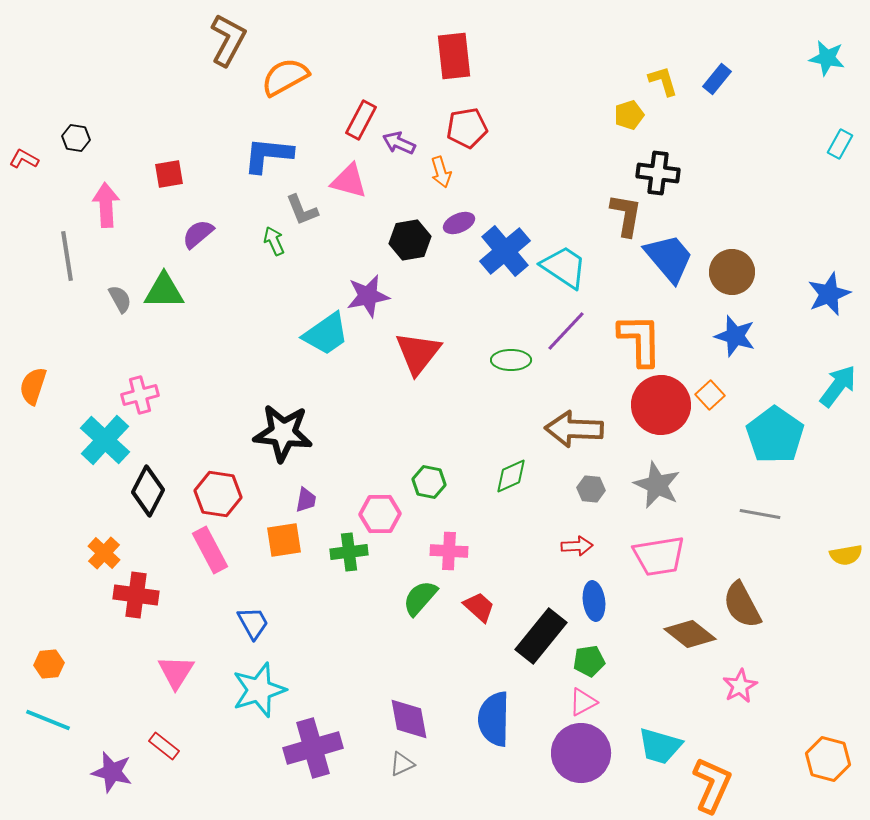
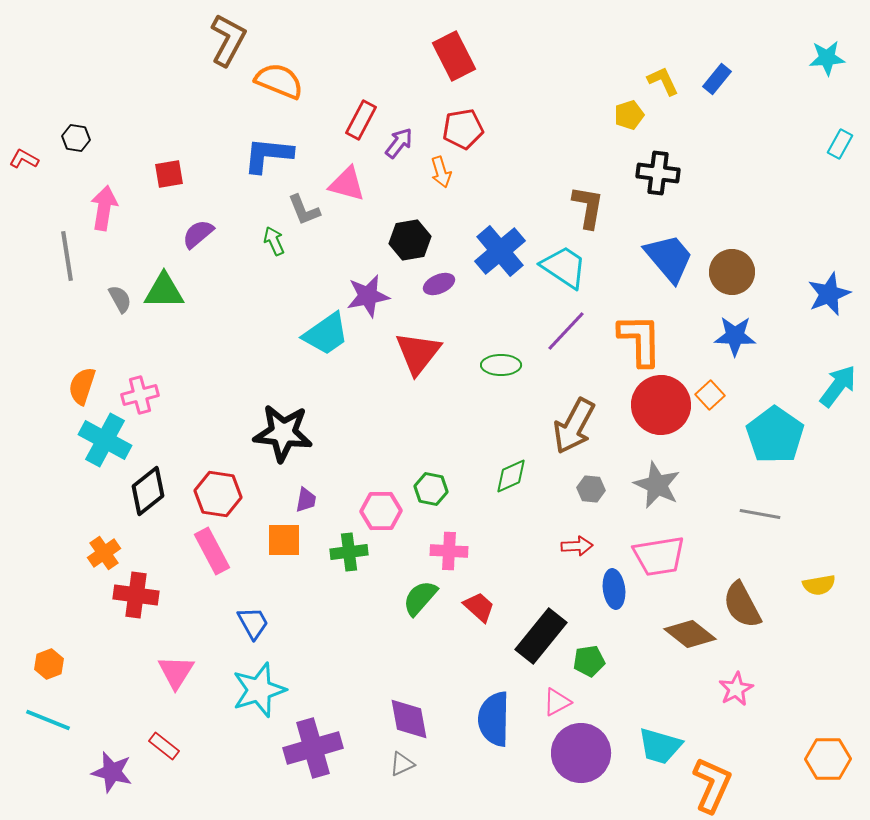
red rectangle at (454, 56): rotated 21 degrees counterclockwise
cyan star at (827, 58): rotated 15 degrees counterclockwise
orange semicircle at (285, 77): moved 6 px left, 4 px down; rotated 51 degrees clockwise
yellow L-shape at (663, 81): rotated 8 degrees counterclockwise
red pentagon at (467, 128): moved 4 px left, 1 px down
purple arrow at (399, 143): rotated 104 degrees clockwise
pink triangle at (349, 181): moved 2 px left, 3 px down
pink arrow at (106, 205): moved 2 px left, 3 px down; rotated 12 degrees clockwise
gray L-shape at (302, 210): moved 2 px right
brown L-shape at (626, 215): moved 38 px left, 8 px up
purple ellipse at (459, 223): moved 20 px left, 61 px down
blue cross at (505, 251): moved 5 px left
blue star at (735, 336): rotated 15 degrees counterclockwise
green ellipse at (511, 360): moved 10 px left, 5 px down
orange semicircle at (33, 386): moved 49 px right
brown arrow at (574, 429): moved 3 px up; rotated 64 degrees counterclockwise
cyan cross at (105, 440): rotated 15 degrees counterclockwise
green hexagon at (429, 482): moved 2 px right, 7 px down
black diamond at (148, 491): rotated 24 degrees clockwise
pink hexagon at (380, 514): moved 1 px right, 3 px up
orange square at (284, 540): rotated 9 degrees clockwise
pink rectangle at (210, 550): moved 2 px right, 1 px down
orange cross at (104, 553): rotated 12 degrees clockwise
yellow semicircle at (846, 555): moved 27 px left, 30 px down
blue ellipse at (594, 601): moved 20 px right, 12 px up
orange hexagon at (49, 664): rotated 16 degrees counterclockwise
pink star at (740, 686): moved 4 px left, 3 px down
pink triangle at (583, 702): moved 26 px left
orange hexagon at (828, 759): rotated 15 degrees counterclockwise
